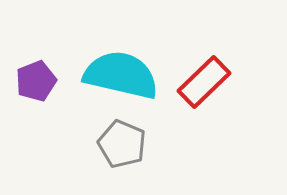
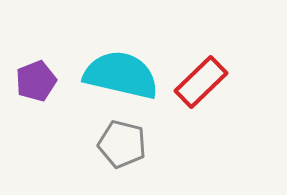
red rectangle: moved 3 px left
gray pentagon: rotated 9 degrees counterclockwise
